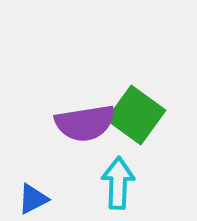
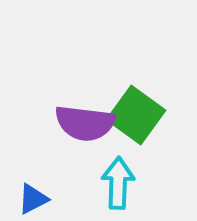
purple semicircle: rotated 16 degrees clockwise
